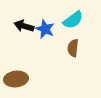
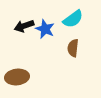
cyan semicircle: moved 1 px up
black arrow: rotated 36 degrees counterclockwise
brown ellipse: moved 1 px right, 2 px up
